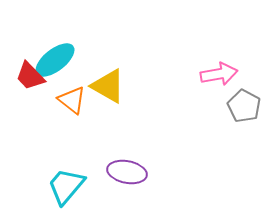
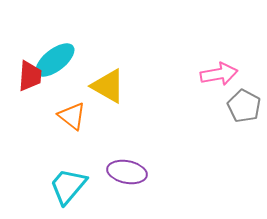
red trapezoid: rotated 132 degrees counterclockwise
orange triangle: moved 16 px down
cyan trapezoid: moved 2 px right
